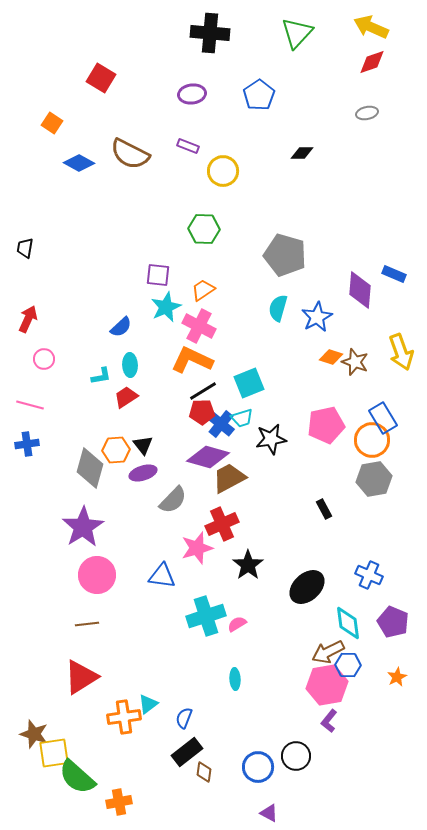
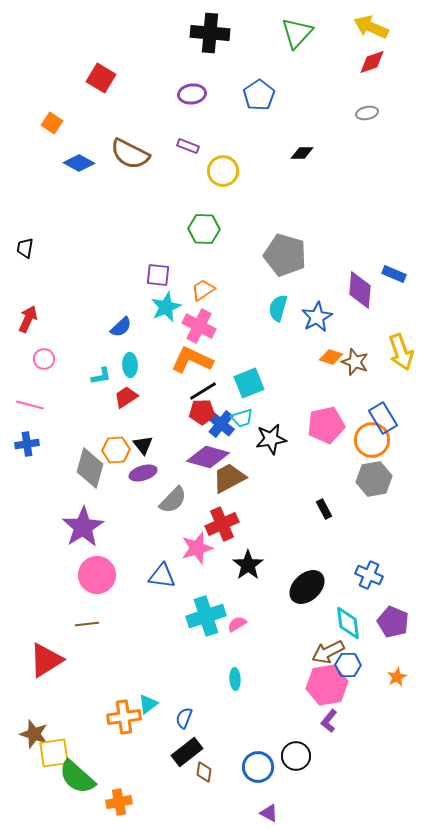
red triangle at (81, 677): moved 35 px left, 17 px up
